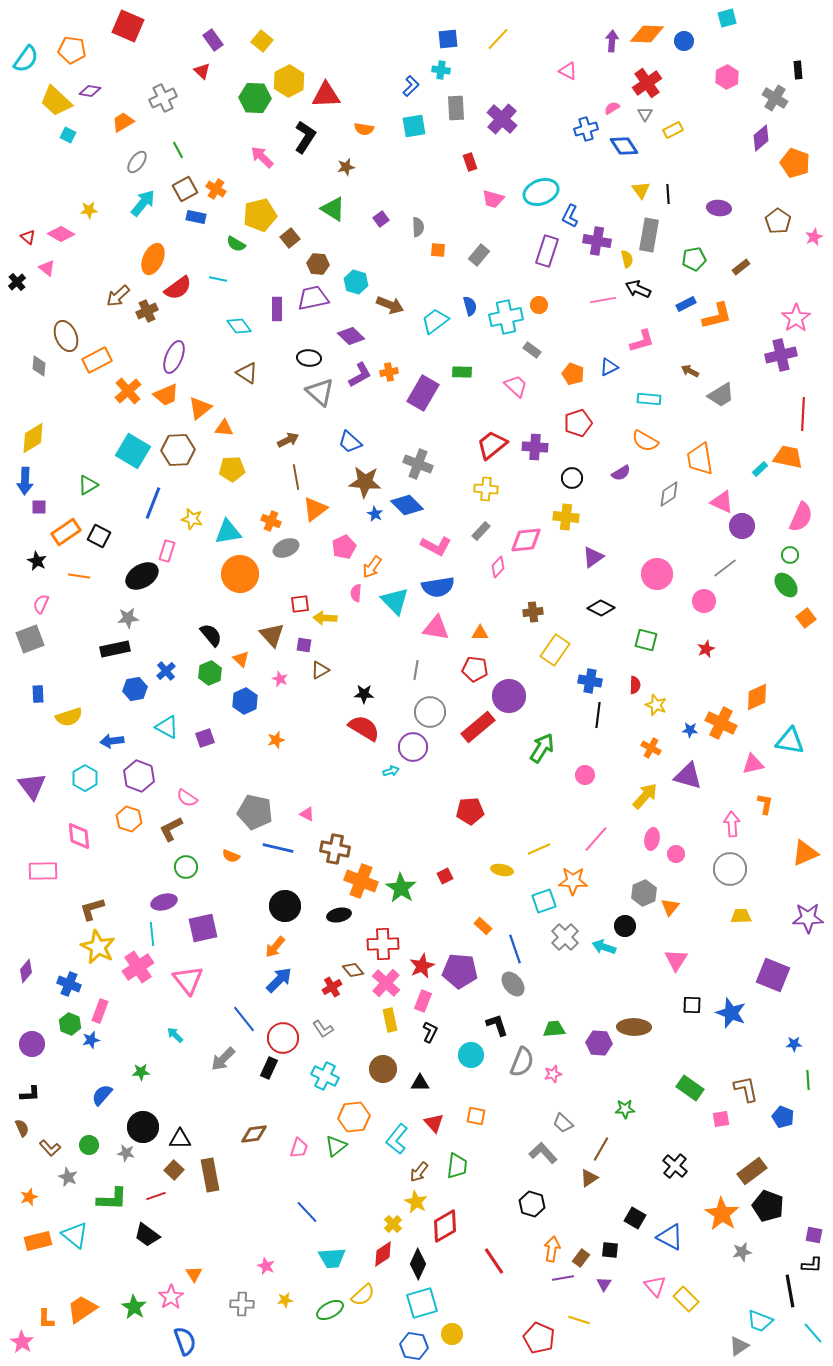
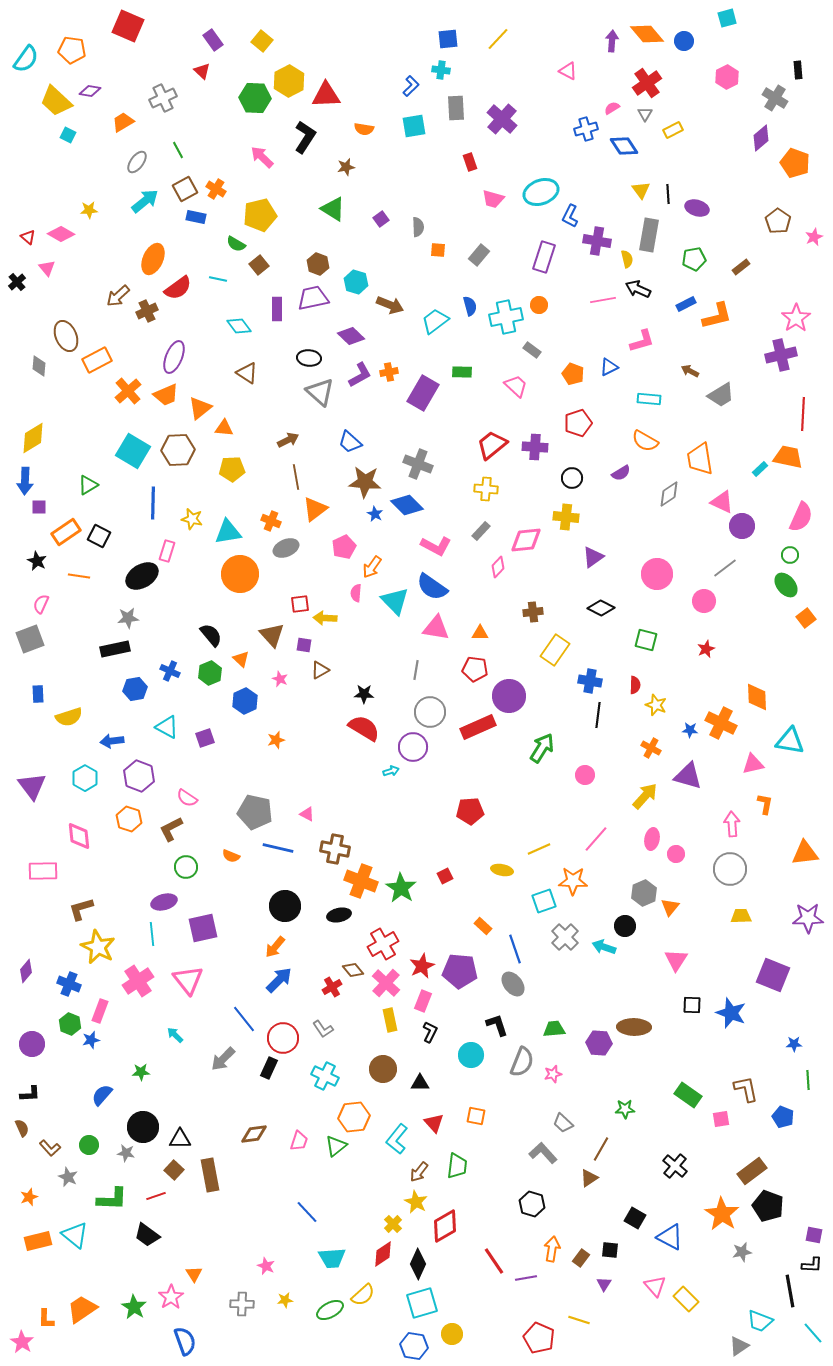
orange diamond at (647, 34): rotated 48 degrees clockwise
cyan arrow at (143, 203): moved 2 px right, 2 px up; rotated 12 degrees clockwise
purple ellipse at (719, 208): moved 22 px left; rotated 10 degrees clockwise
brown square at (290, 238): moved 31 px left, 27 px down
purple rectangle at (547, 251): moved 3 px left, 6 px down
brown hexagon at (318, 264): rotated 15 degrees clockwise
pink triangle at (47, 268): rotated 12 degrees clockwise
blue line at (153, 503): rotated 20 degrees counterclockwise
blue semicircle at (438, 587): moved 6 px left; rotated 44 degrees clockwise
blue cross at (166, 671): moved 4 px right; rotated 24 degrees counterclockwise
orange diamond at (757, 697): rotated 68 degrees counterclockwise
red rectangle at (478, 727): rotated 16 degrees clockwise
orange triangle at (805, 853): rotated 16 degrees clockwise
brown L-shape at (92, 909): moved 11 px left
red cross at (383, 944): rotated 28 degrees counterclockwise
pink cross at (138, 967): moved 14 px down
green rectangle at (690, 1088): moved 2 px left, 7 px down
pink trapezoid at (299, 1148): moved 7 px up
purple line at (563, 1278): moved 37 px left
